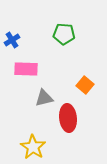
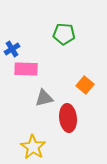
blue cross: moved 9 px down
